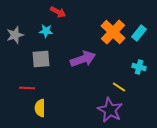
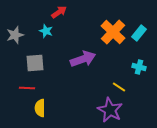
red arrow: moved 1 px right; rotated 63 degrees counterclockwise
cyan star: rotated 16 degrees clockwise
gray square: moved 6 px left, 4 px down
